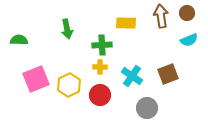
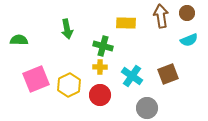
green cross: moved 1 px right, 1 px down; rotated 18 degrees clockwise
